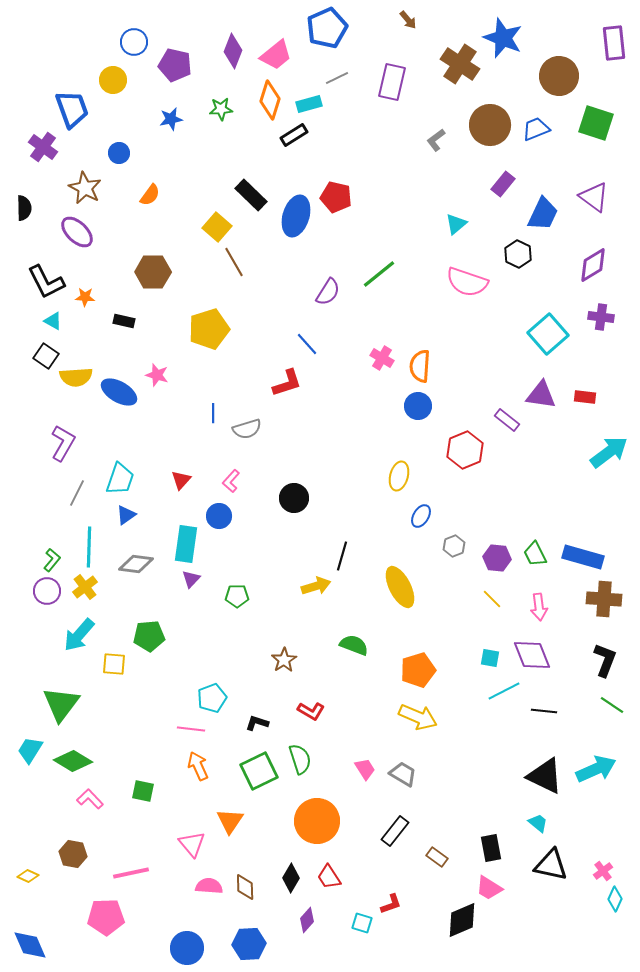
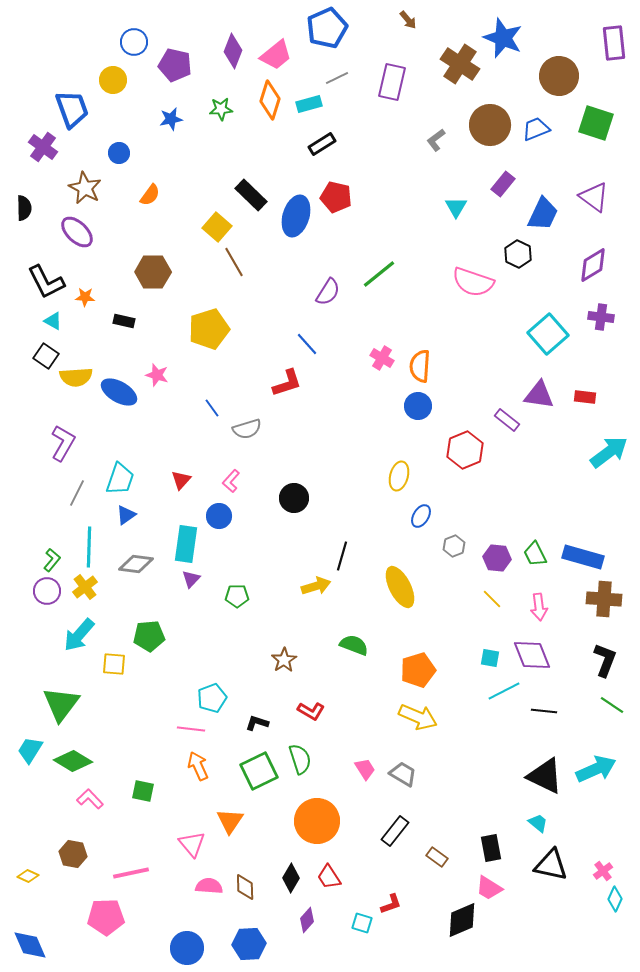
black rectangle at (294, 135): moved 28 px right, 9 px down
cyan triangle at (456, 224): moved 17 px up; rotated 20 degrees counterclockwise
pink semicircle at (467, 282): moved 6 px right
purple triangle at (541, 395): moved 2 px left
blue line at (213, 413): moved 1 px left, 5 px up; rotated 36 degrees counterclockwise
